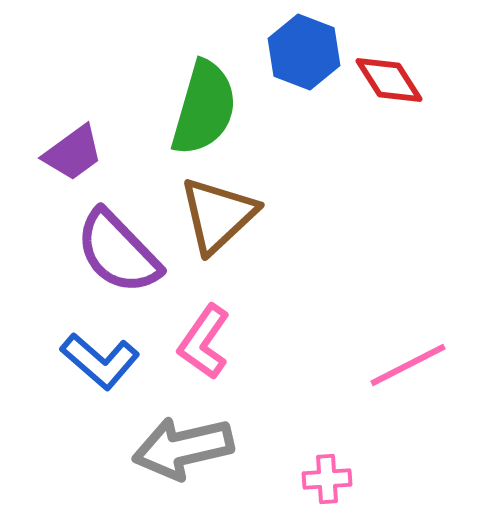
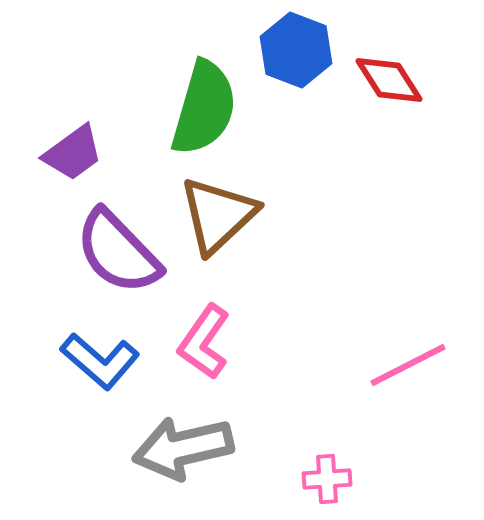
blue hexagon: moved 8 px left, 2 px up
